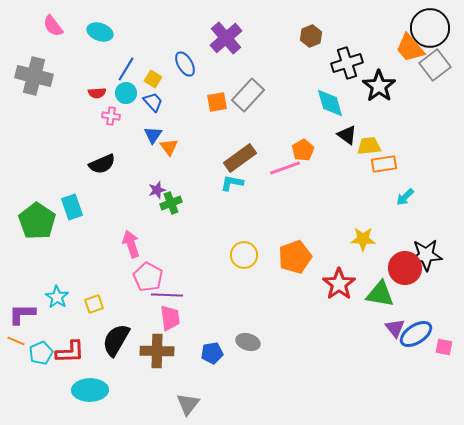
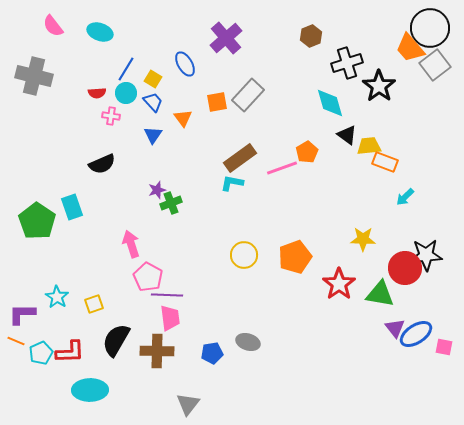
orange triangle at (169, 147): moved 14 px right, 29 px up
orange pentagon at (303, 150): moved 4 px right, 2 px down
orange rectangle at (384, 164): moved 1 px right, 2 px up; rotated 30 degrees clockwise
pink line at (285, 168): moved 3 px left
